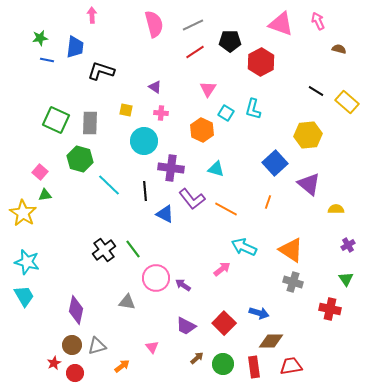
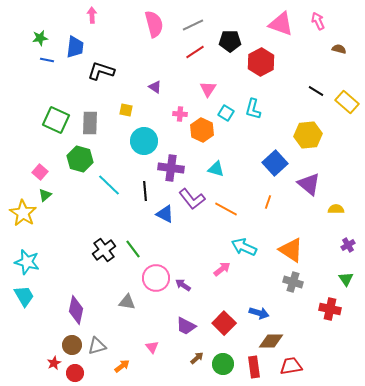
pink cross at (161, 113): moved 19 px right, 1 px down
green triangle at (45, 195): rotated 32 degrees counterclockwise
